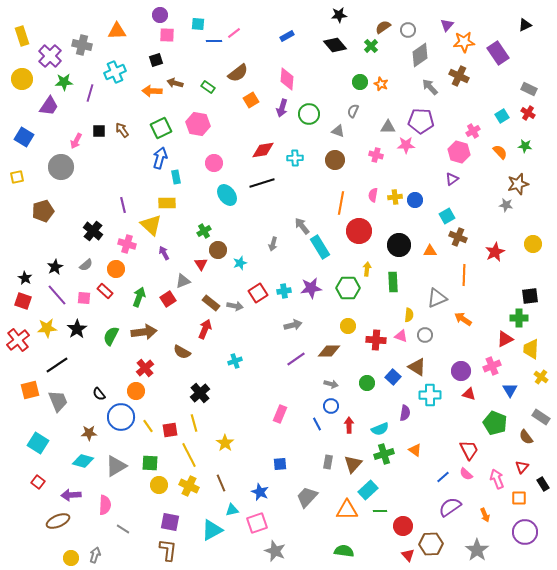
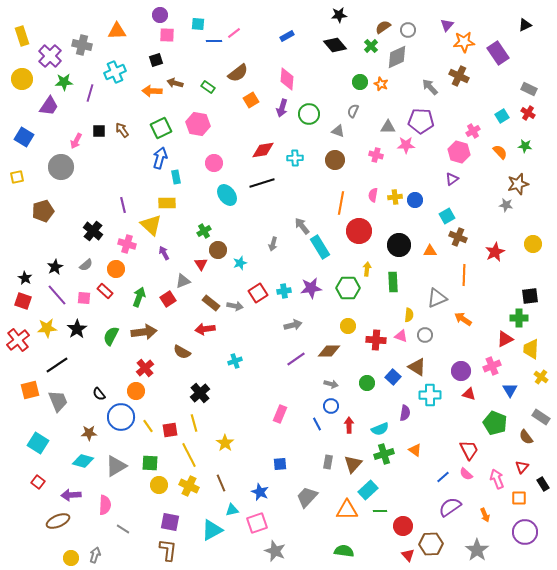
gray diamond at (420, 55): moved 23 px left, 2 px down; rotated 10 degrees clockwise
red arrow at (205, 329): rotated 120 degrees counterclockwise
